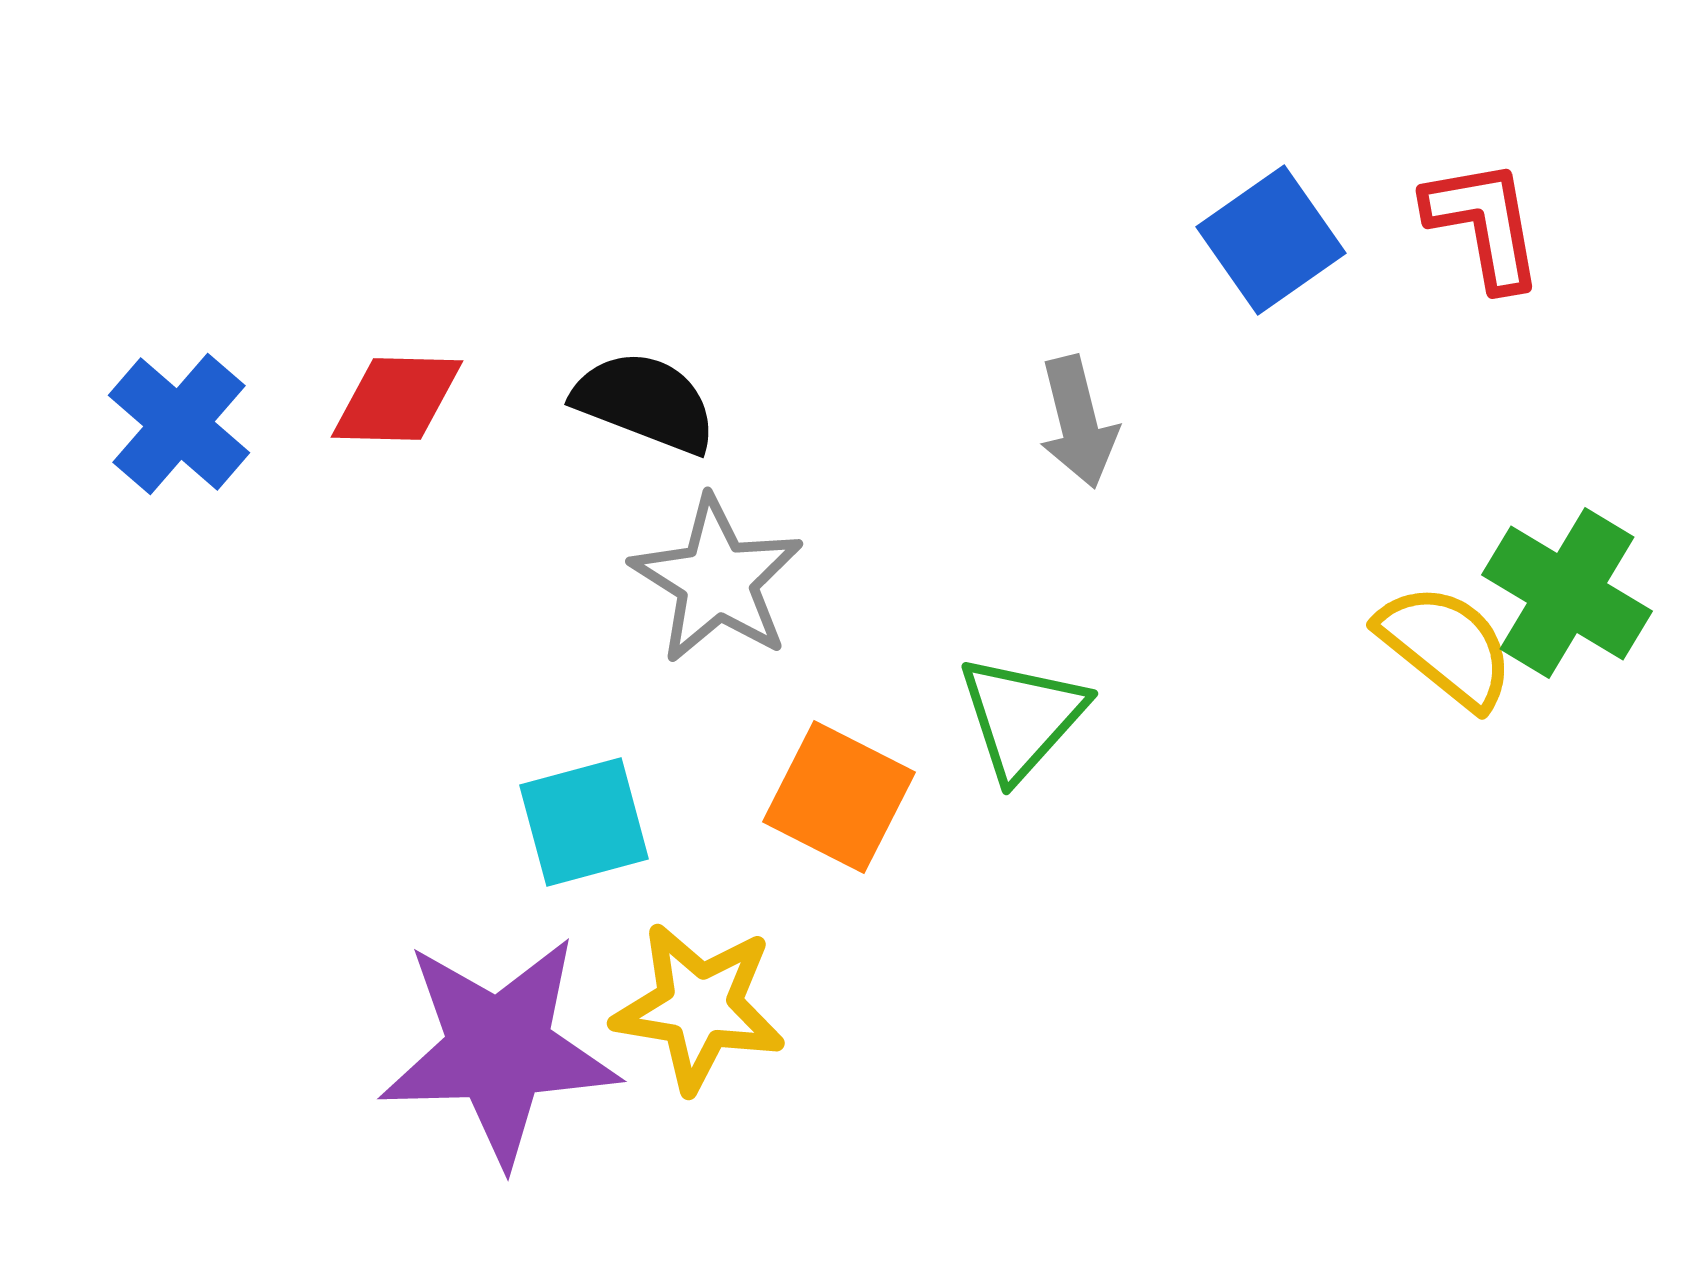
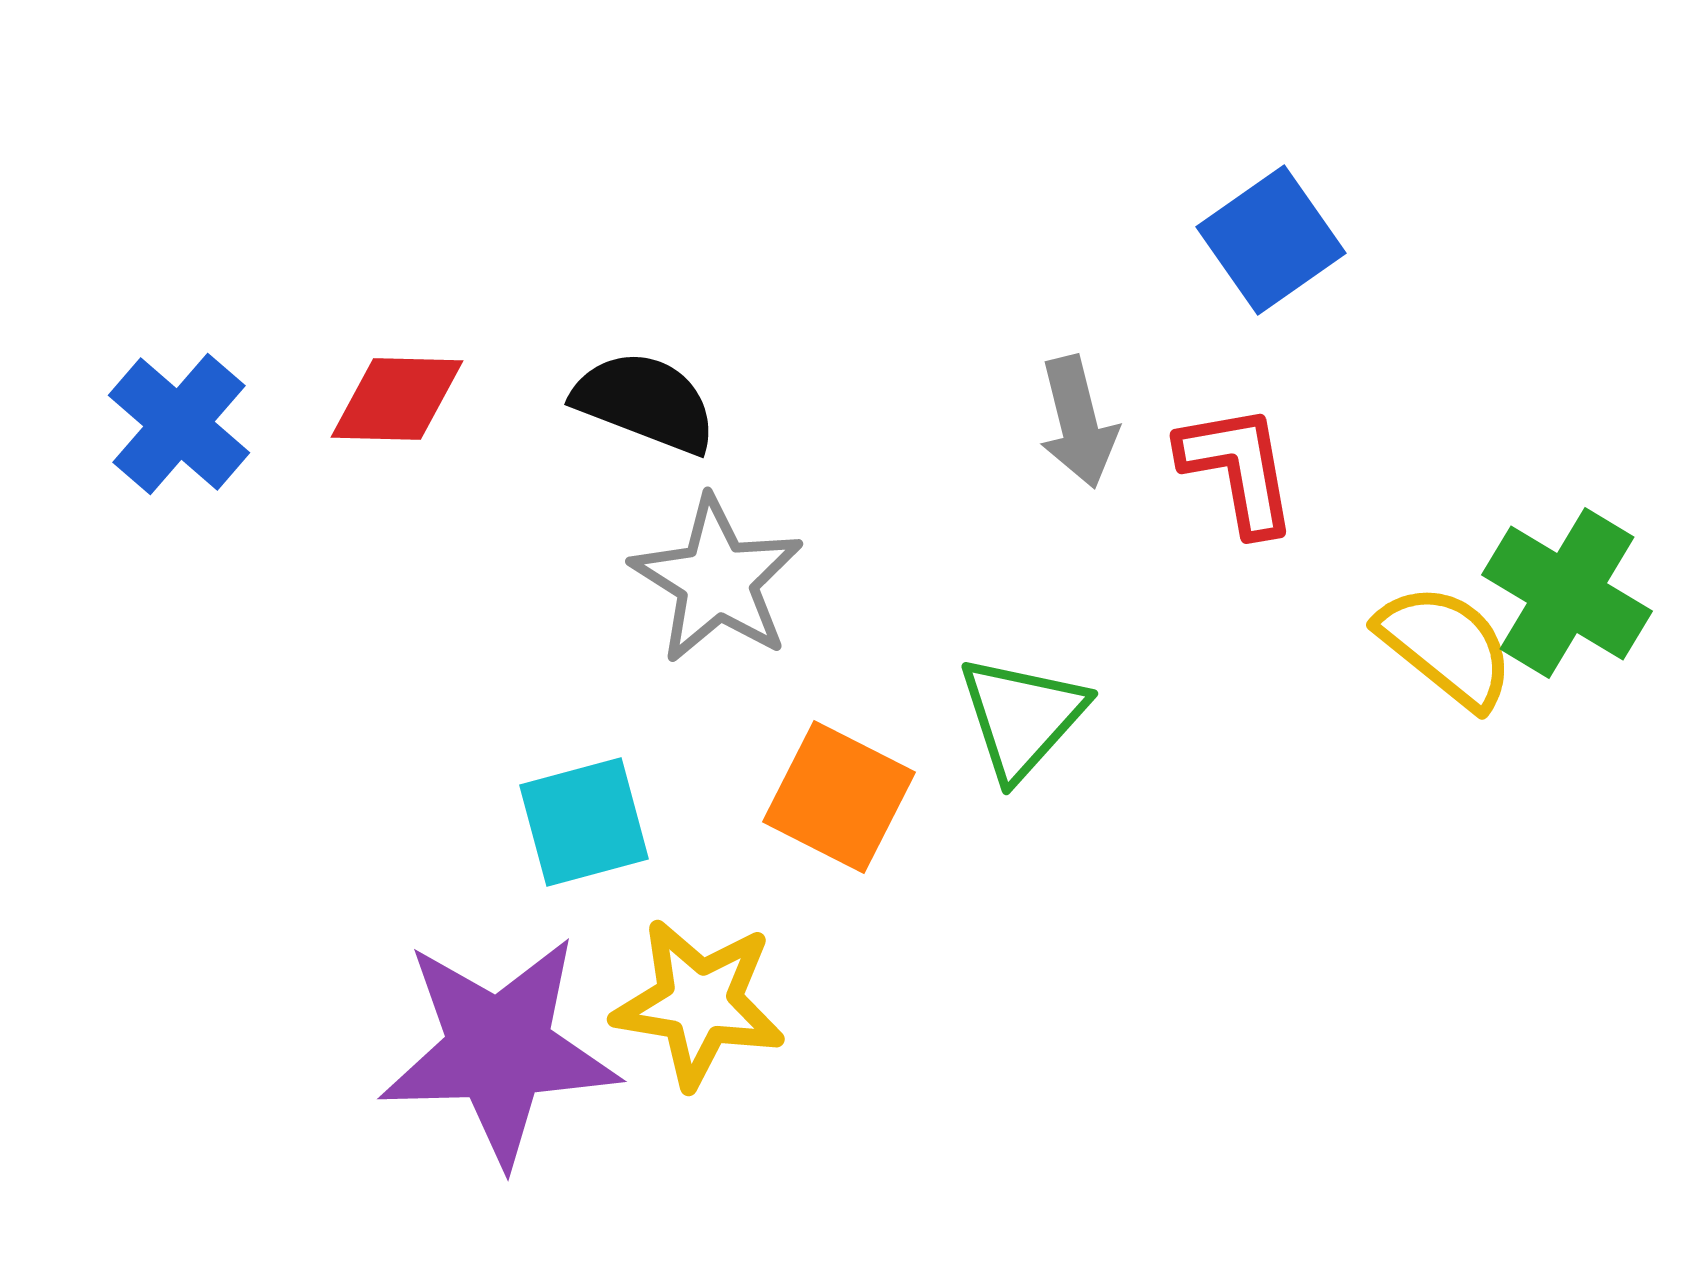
red L-shape: moved 246 px left, 245 px down
yellow star: moved 4 px up
